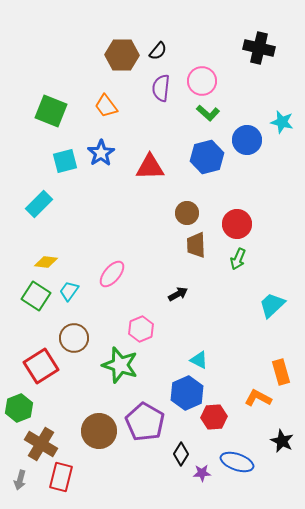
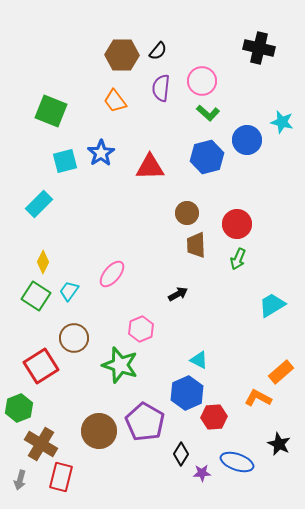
orange trapezoid at (106, 106): moved 9 px right, 5 px up
yellow diamond at (46, 262): moved 3 px left; rotated 70 degrees counterclockwise
cyan trapezoid at (272, 305): rotated 12 degrees clockwise
orange rectangle at (281, 372): rotated 65 degrees clockwise
black star at (282, 441): moved 3 px left, 3 px down
